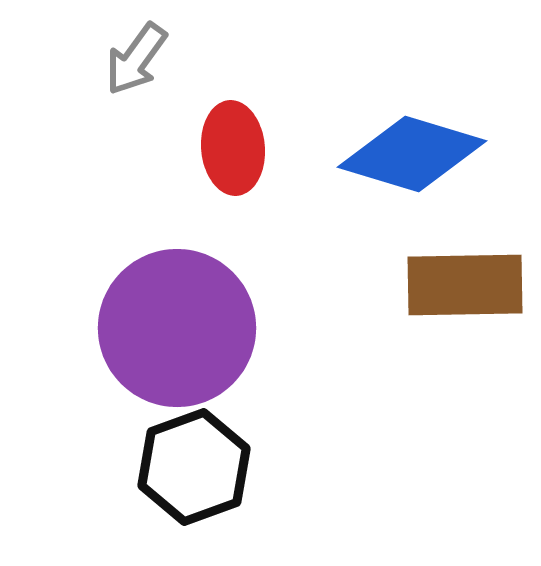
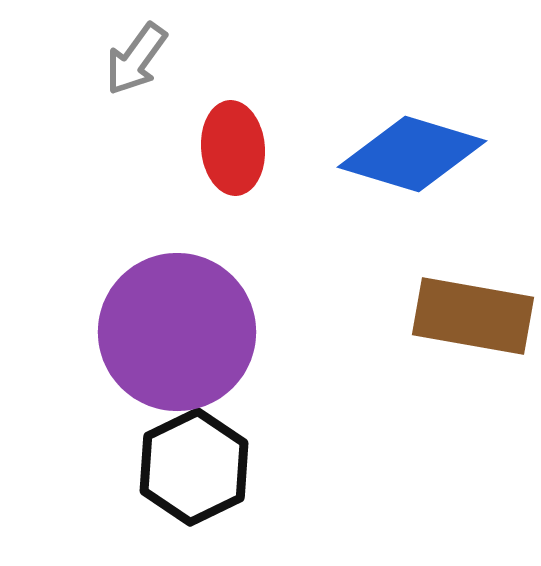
brown rectangle: moved 8 px right, 31 px down; rotated 11 degrees clockwise
purple circle: moved 4 px down
black hexagon: rotated 6 degrees counterclockwise
